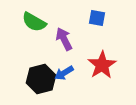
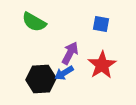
blue square: moved 4 px right, 6 px down
purple arrow: moved 6 px right, 14 px down; rotated 55 degrees clockwise
black hexagon: rotated 12 degrees clockwise
